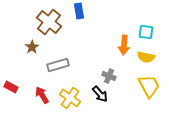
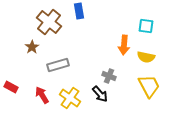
cyan square: moved 6 px up
